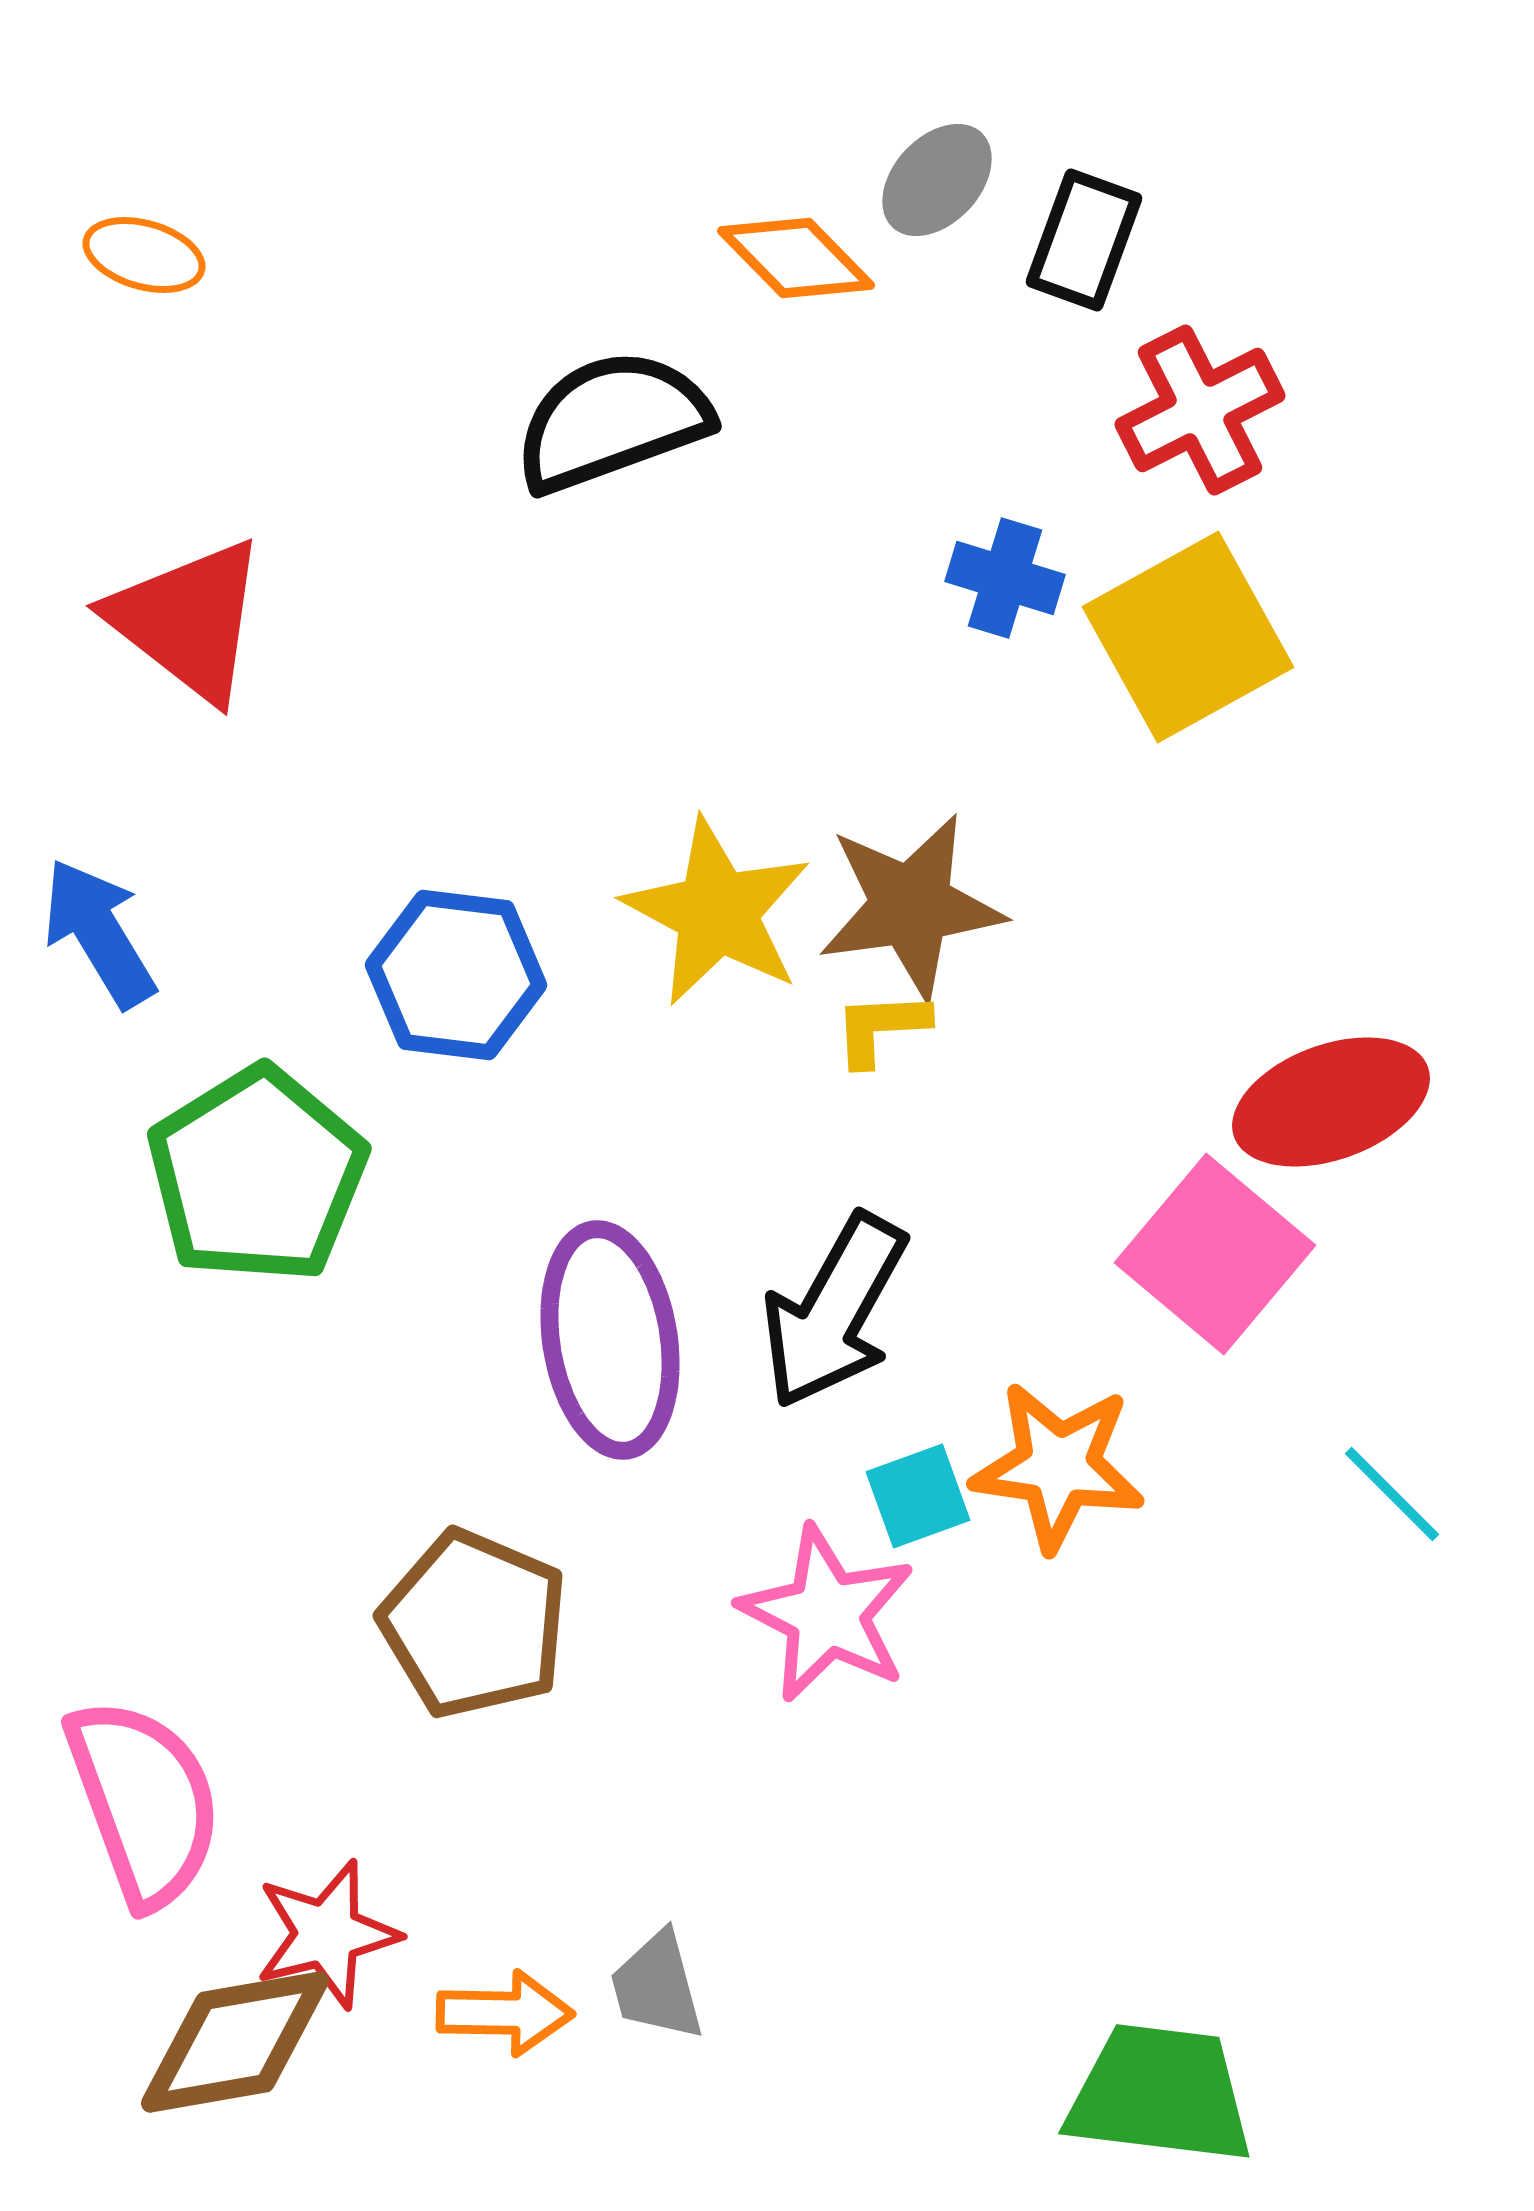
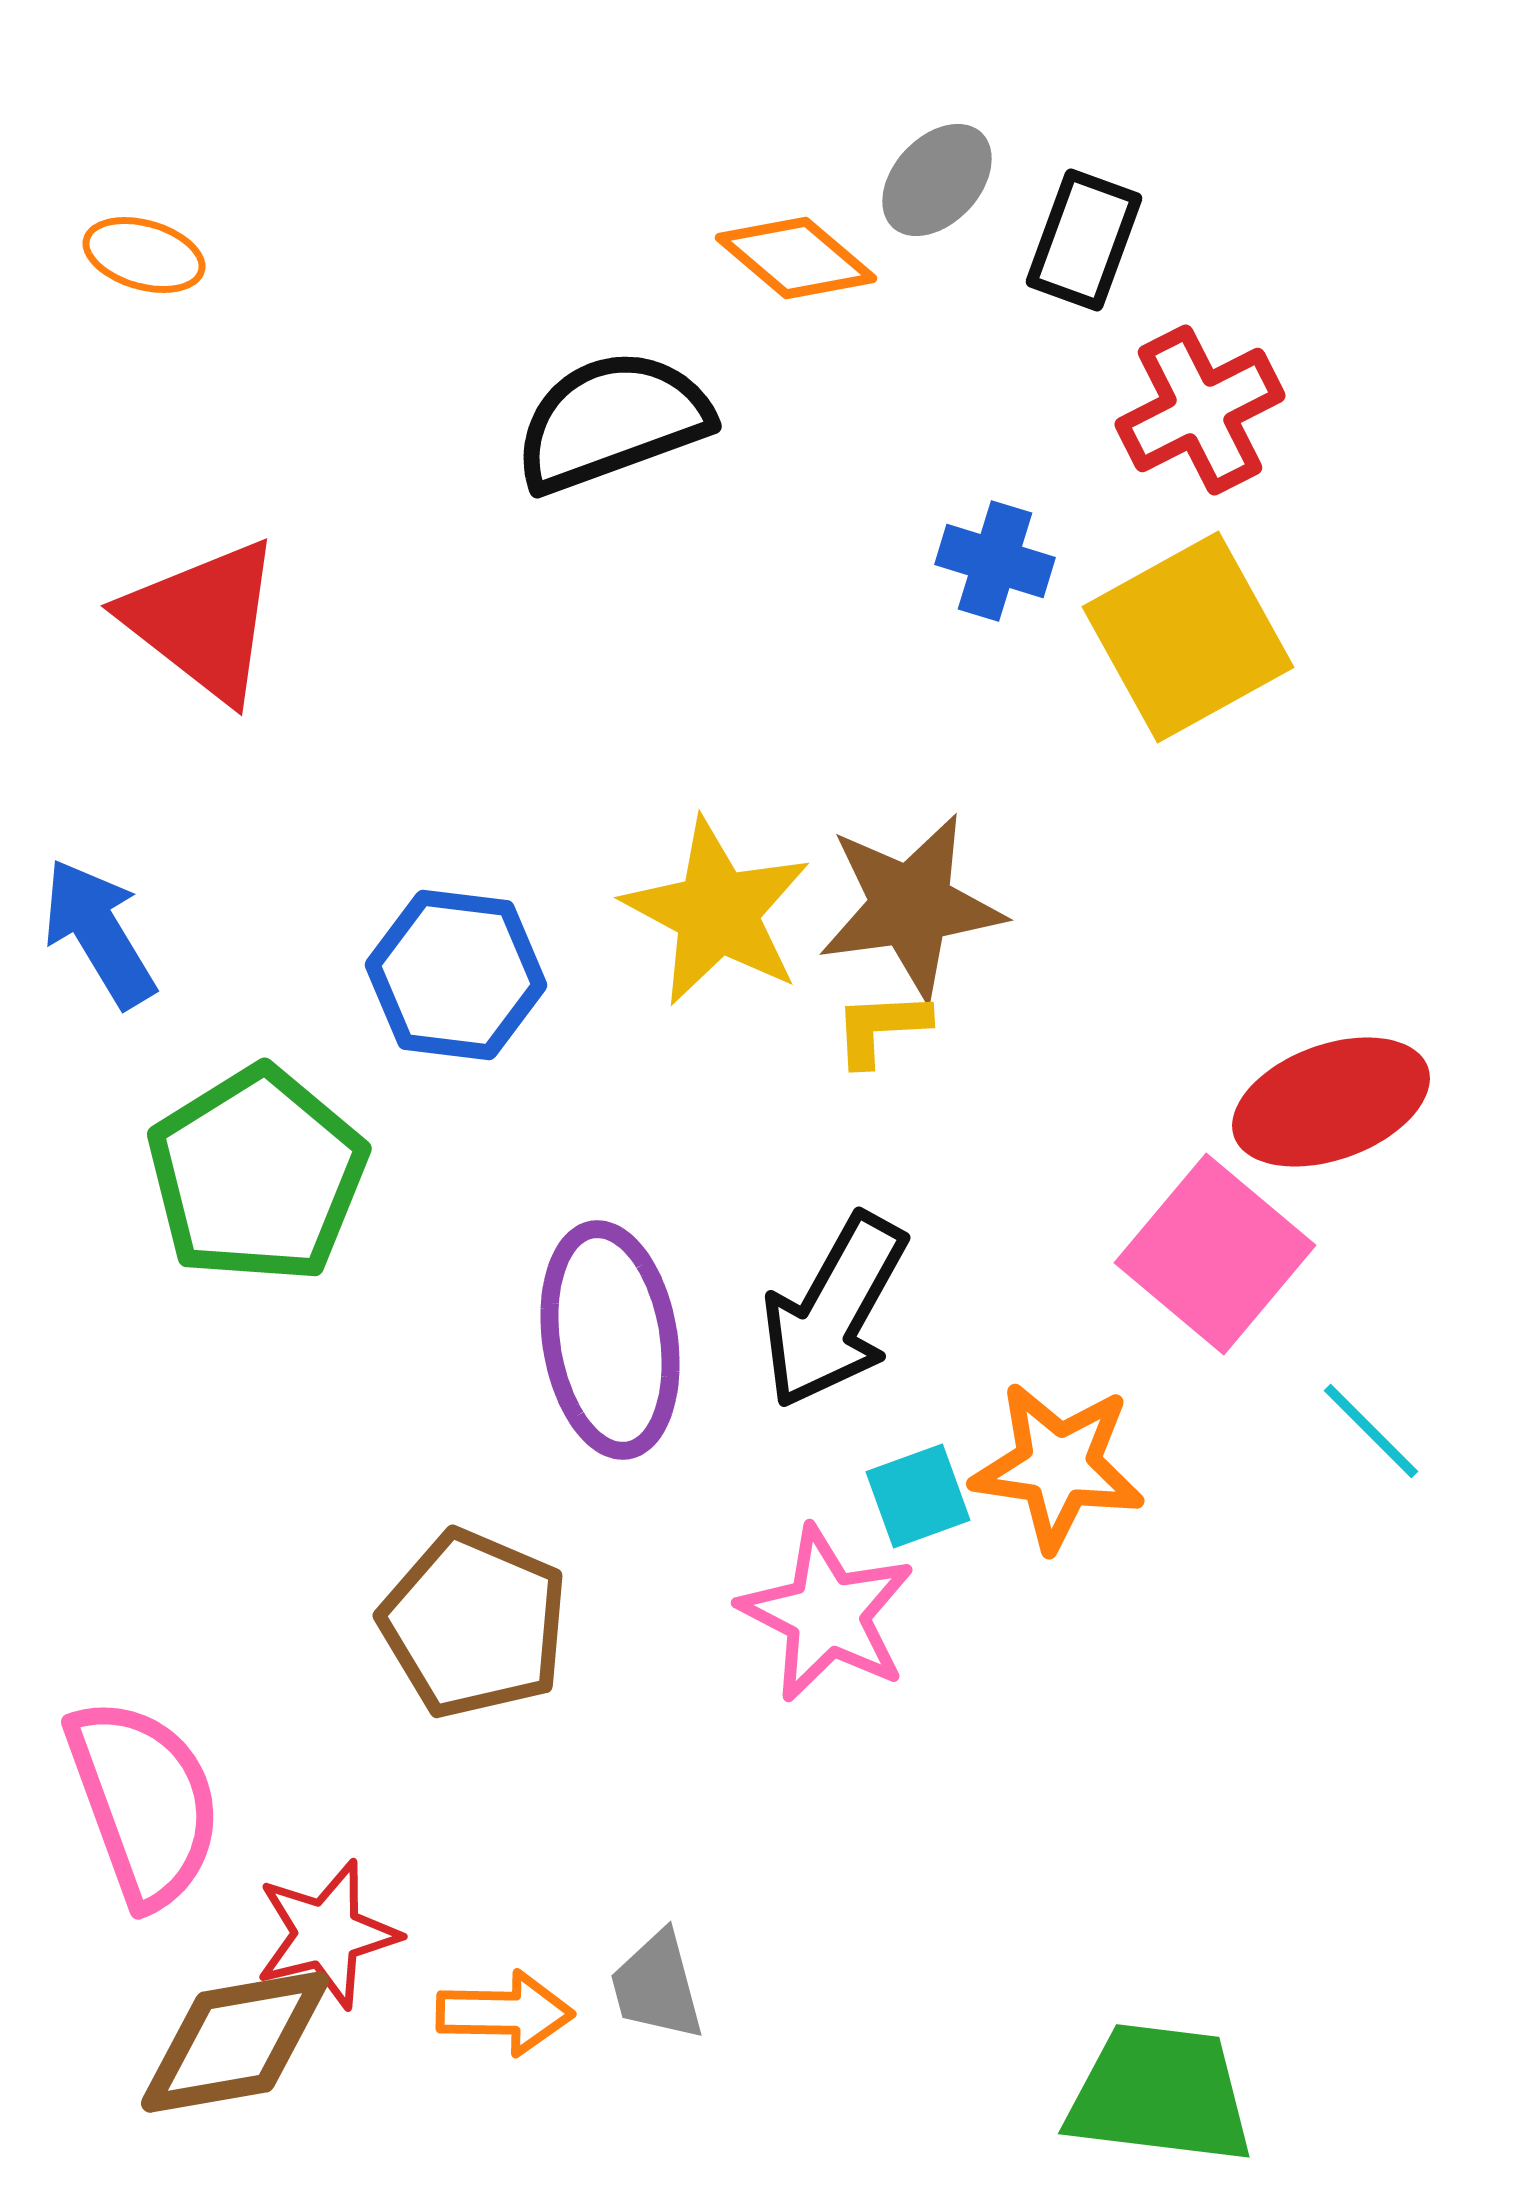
orange diamond: rotated 5 degrees counterclockwise
blue cross: moved 10 px left, 17 px up
red triangle: moved 15 px right
cyan line: moved 21 px left, 63 px up
